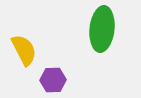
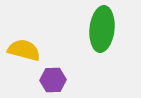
yellow semicircle: rotated 48 degrees counterclockwise
